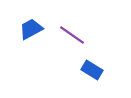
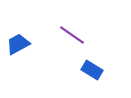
blue trapezoid: moved 13 px left, 15 px down
